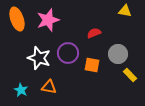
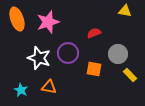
pink star: moved 2 px down
orange square: moved 2 px right, 4 px down
